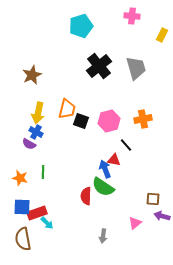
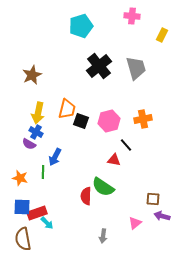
blue arrow: moved 50 px left, 12 px up; rotated 132 degrees counterclockwise
